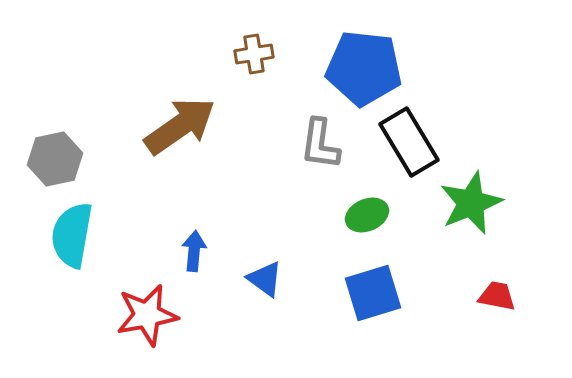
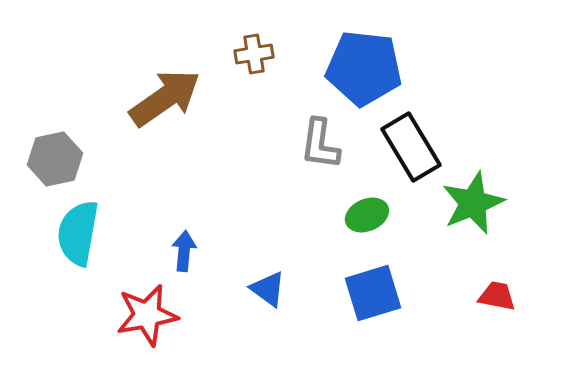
brown arrow: moved 15 px left, 28 px up
black rectangle: moved 2 px right, 5 px down
green star: moved 2 px right
cyan semicircle: moved 6 px right, 2 px up
blue arrow: moved 10 px left
blue triangle: moved 3 px right, 10 px down
